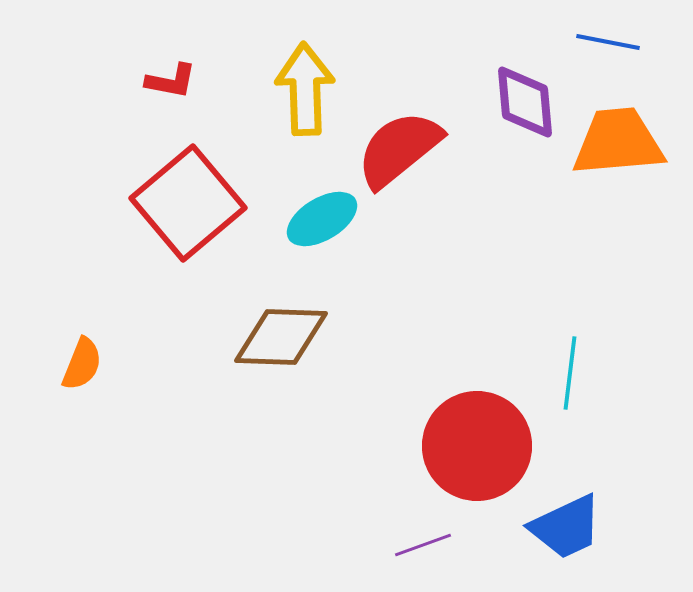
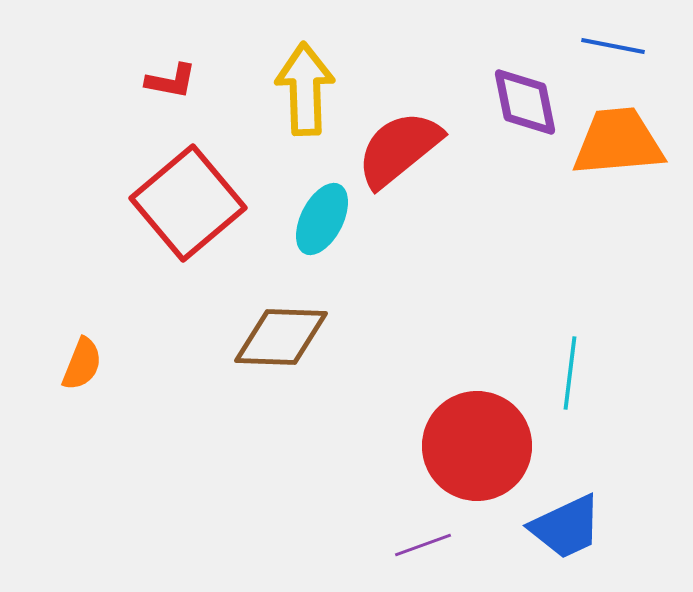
blue line: moved 5 px right, 4 px down
purple diamond: rotated 6 degrees counterclockwise
cyan ellipse: rotated 32 degrees counterclockwise
